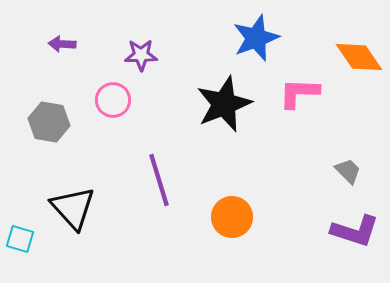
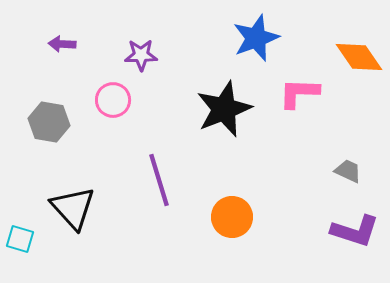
black star: moved 5 px down
gray trapezoid: rotated 20 degrees counterclockwise
